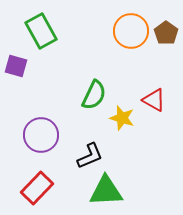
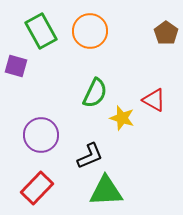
orange circle: moved 41 px left
green semicircle: moved 1 px right, 2 px up
